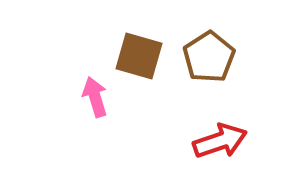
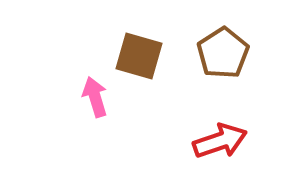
brown pentagon: moved 14 px right, 4 px up
